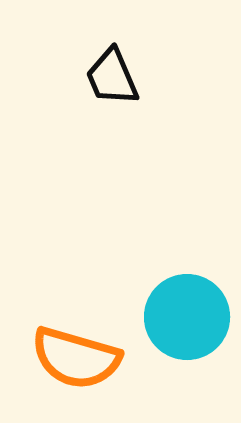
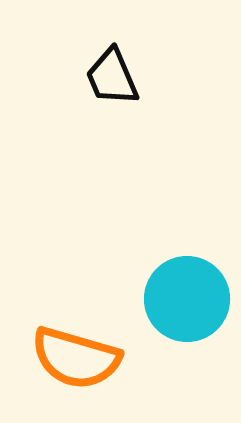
cyan circle: moved 18 px up
